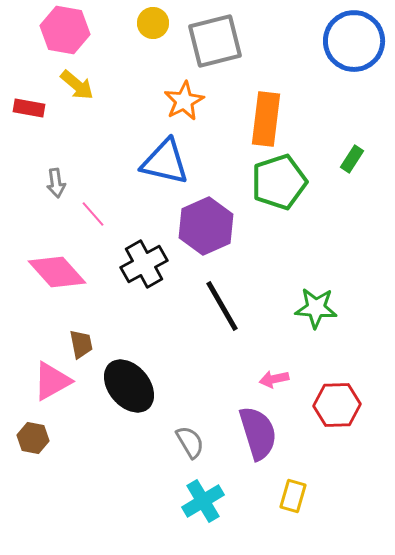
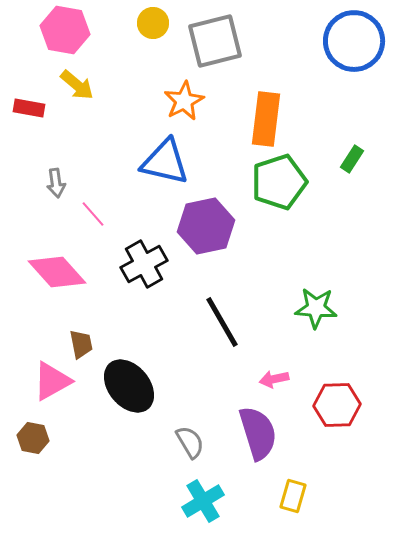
purple hexagon: rotated 12 degrees clockwise
black line: moved 16 px down
